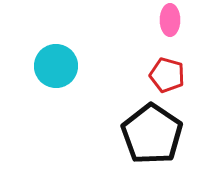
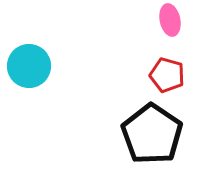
pink ellipse: rotated 12 degrees counterclockwise
cyan circle: moved 27 px left
